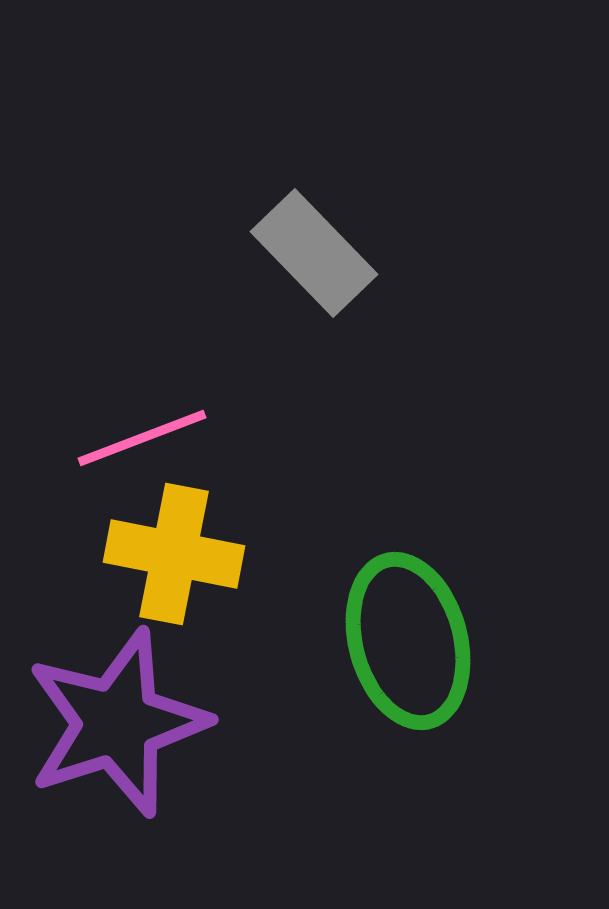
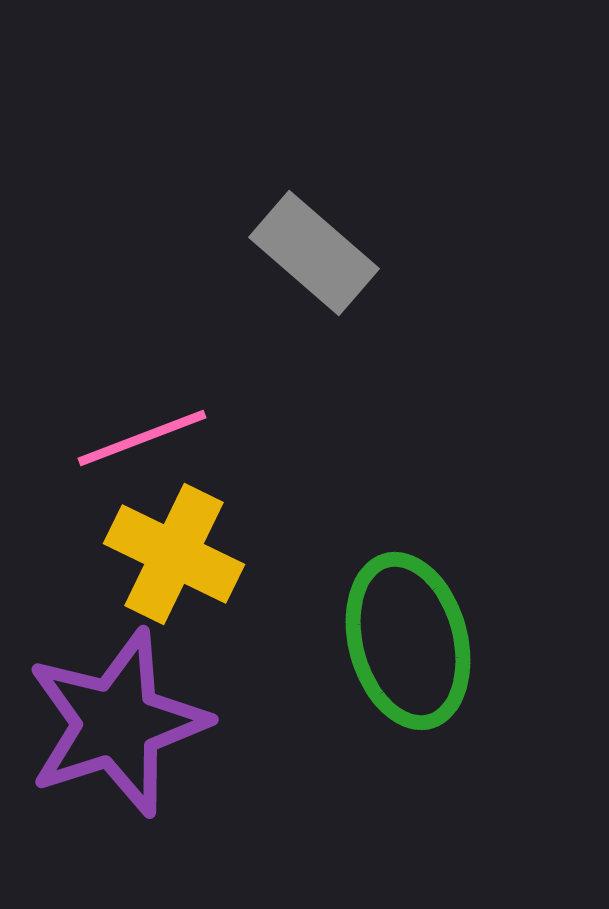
gray rectangle: rotated 5 degrees counterclockwise
yellow cross: rotated 15 degrees clockwise
